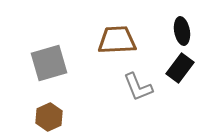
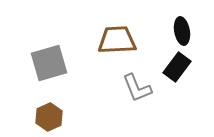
black rectangle: moved 3 px left, 1 px up
gray L-shape: moved 1 px left, 1 px down
